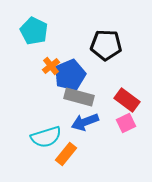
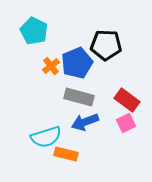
blue pentagon: moved 7 px right, 12 px up
orange rectangle: rotated 65 degrees clockwise
